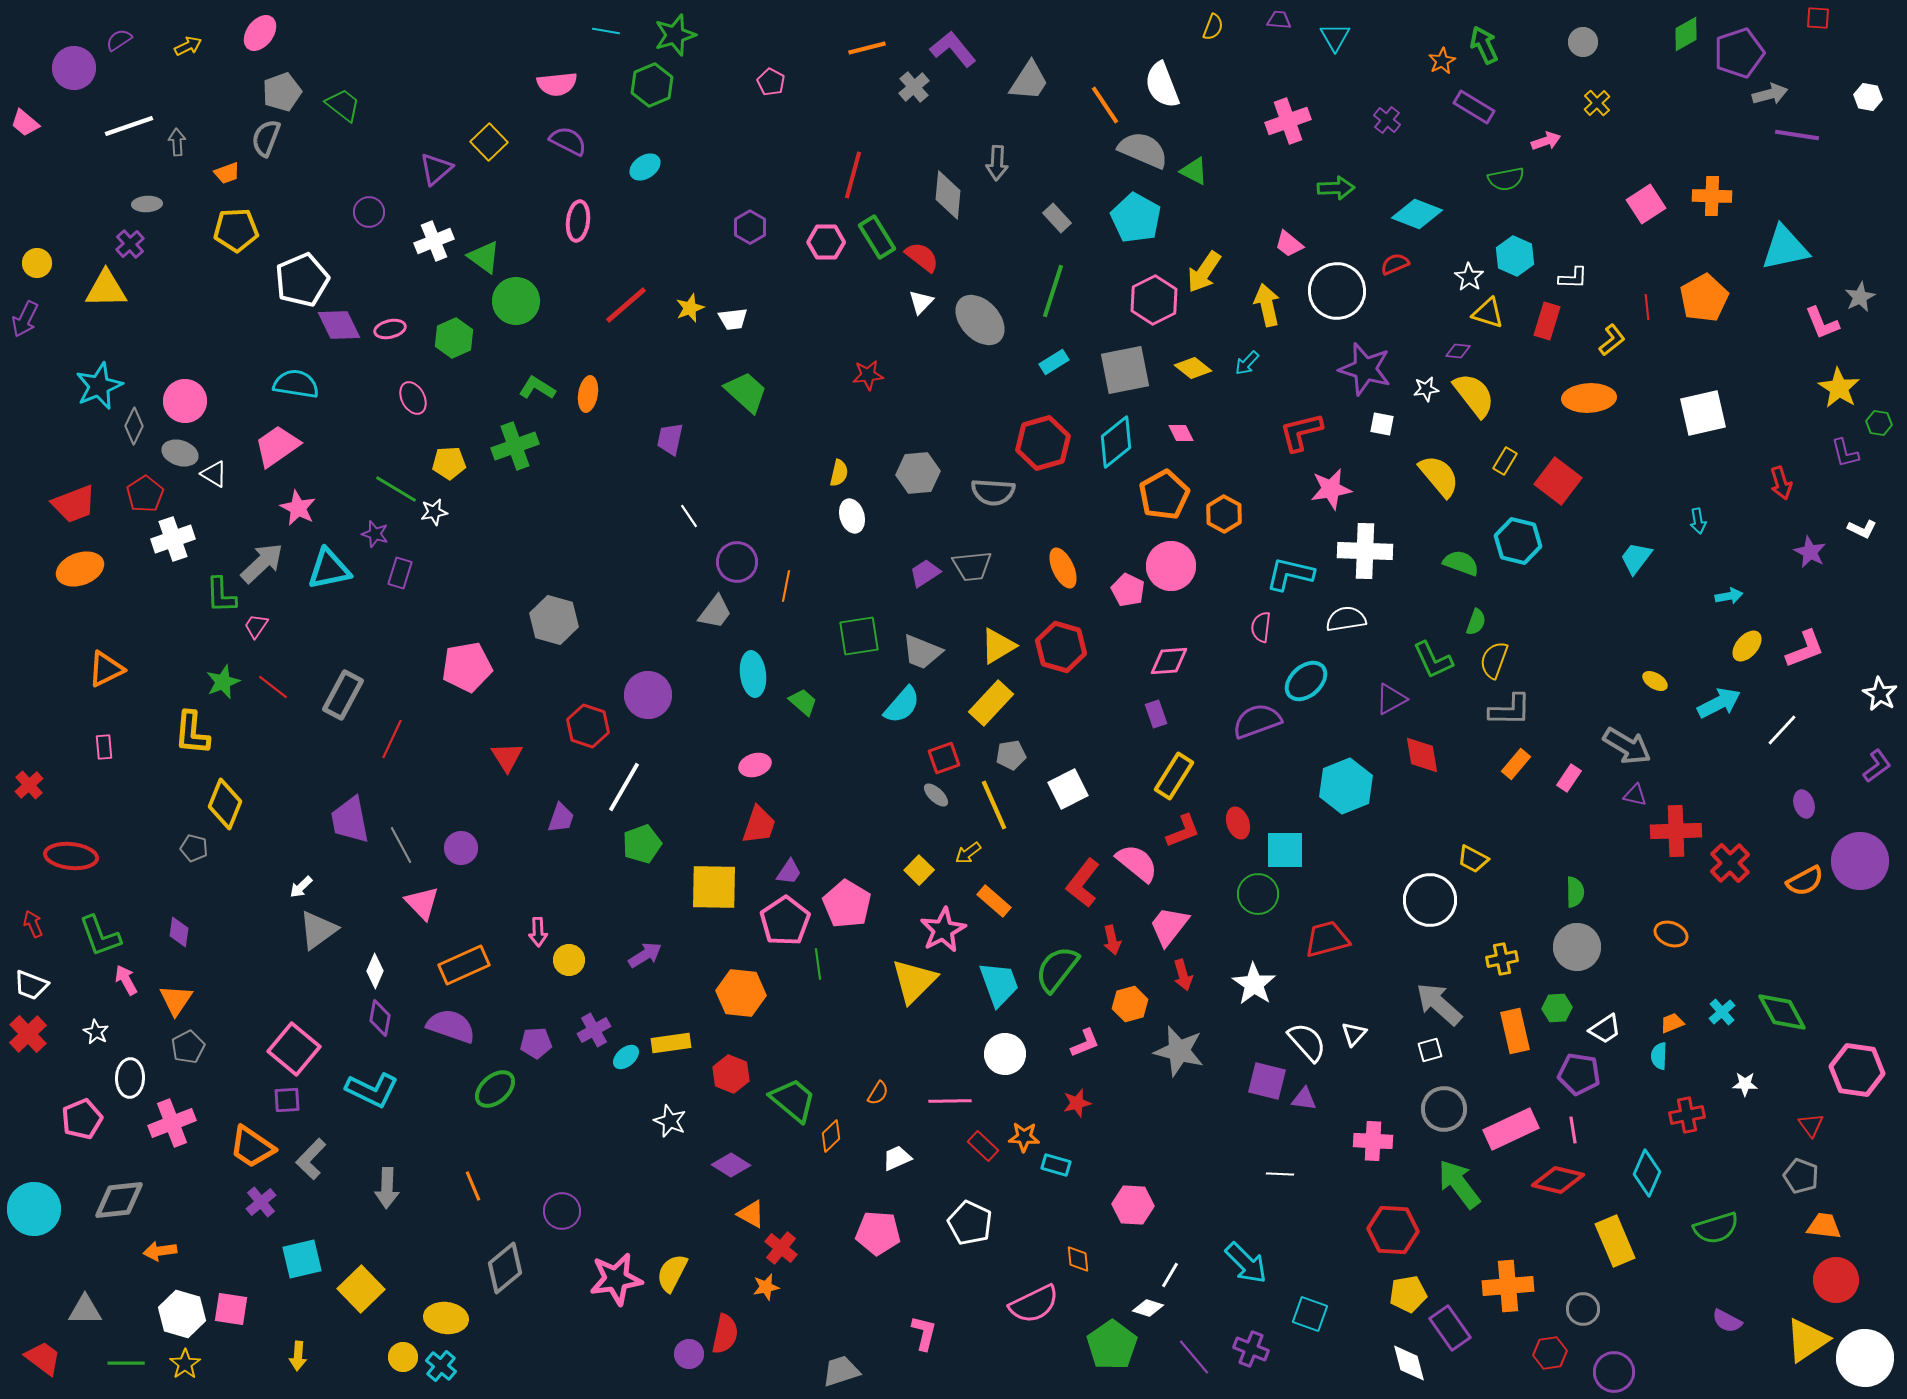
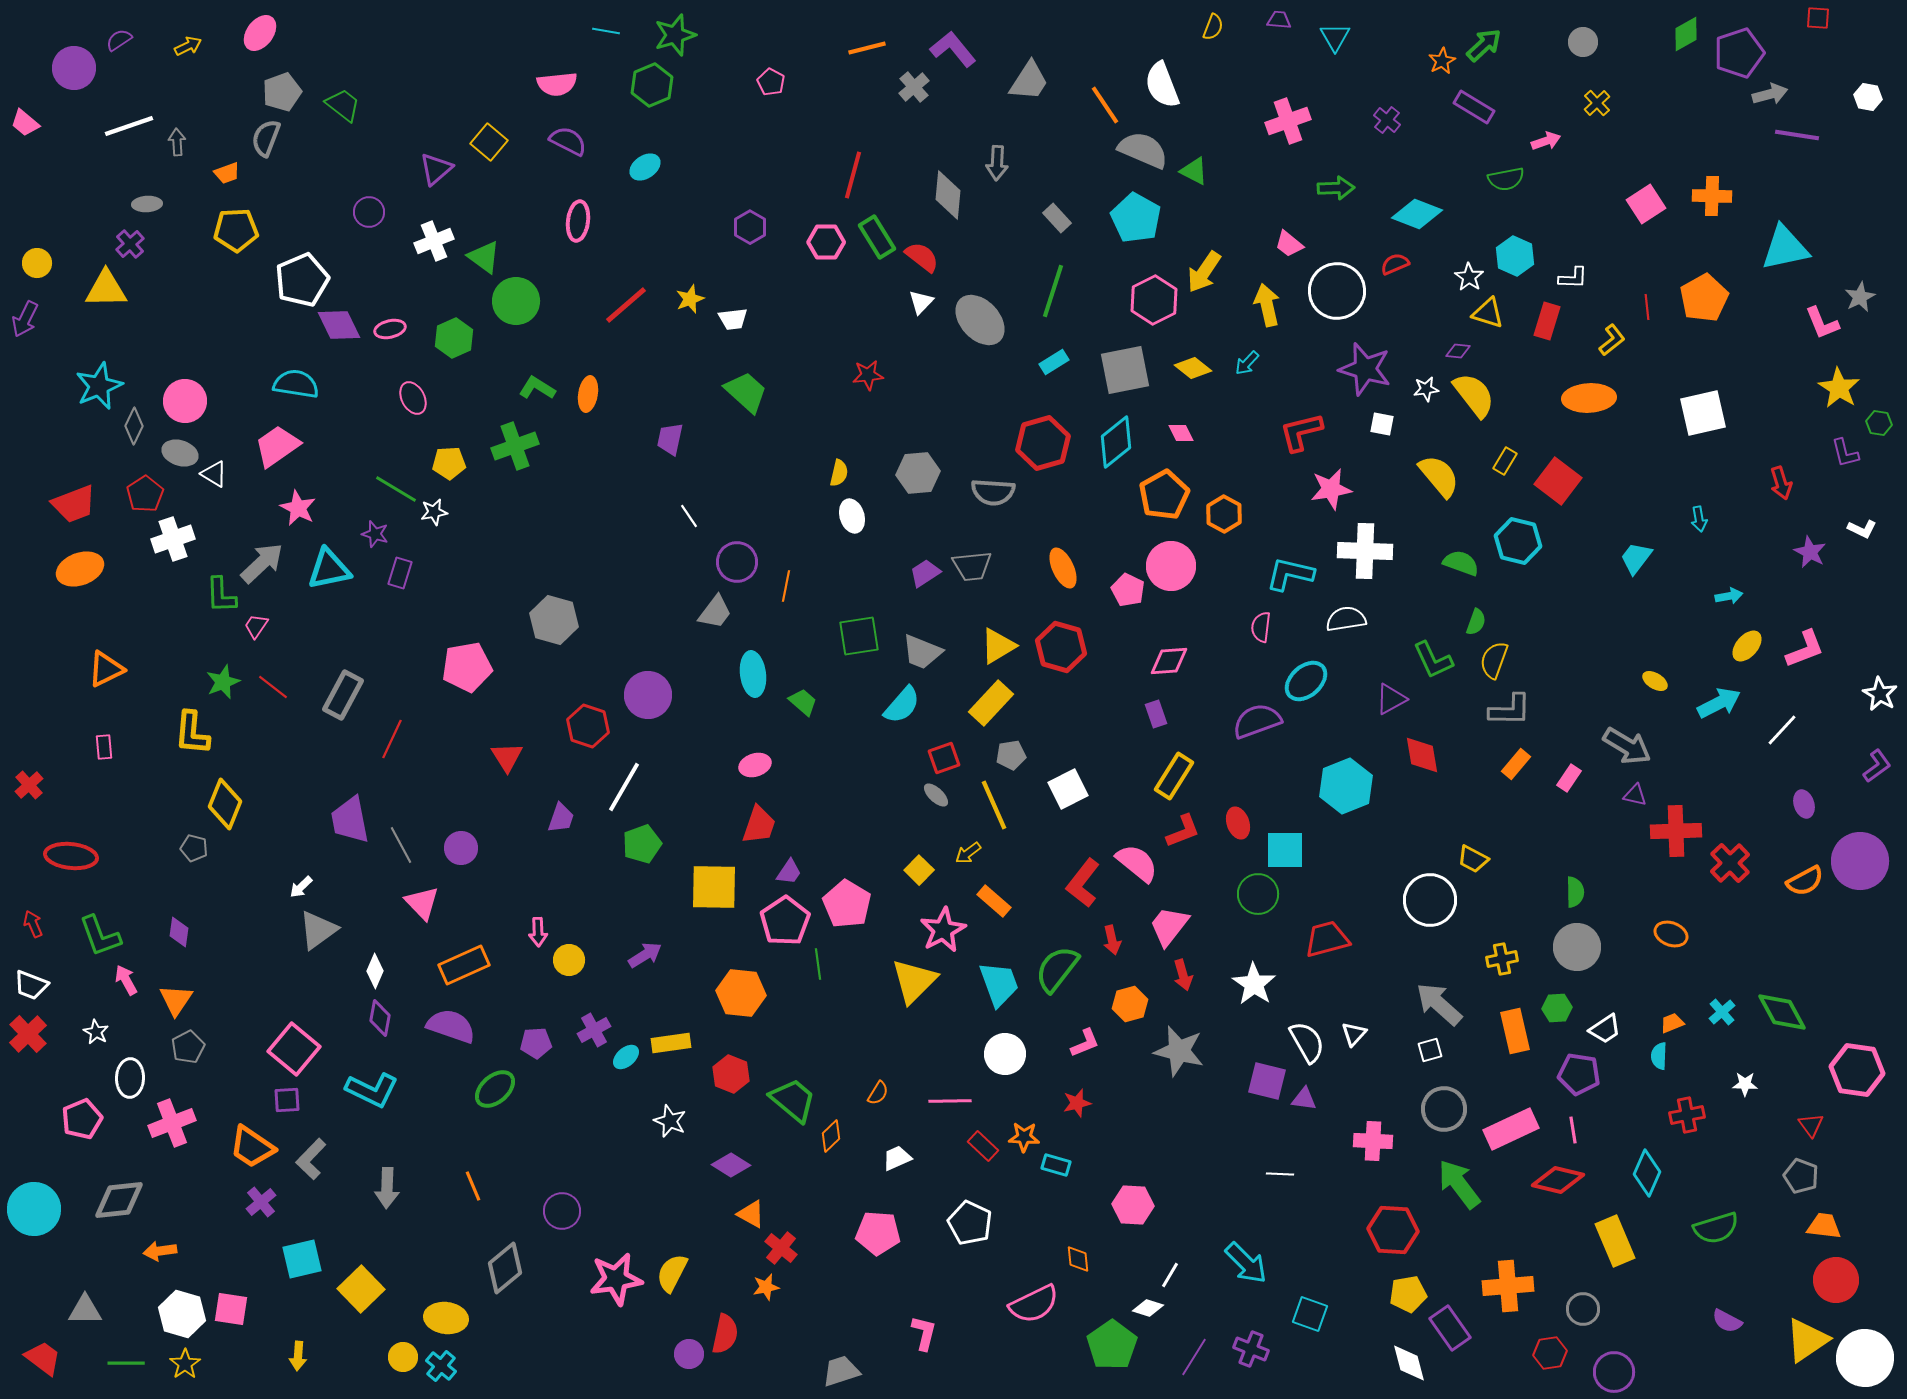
green arrow at (1484, 45): rotated 72 degrees clockwise
yellow square at (489, 142): rotated 6 degrees counterclockwise
yellow star at (690, 308): moved 9 px up
cyan arrow at (1698, 521): moved 1 px right, 2 px up
white semicircle at (1307, 1042): rotated 12 degrees clockwise
purple line at (1194, 1357): rotated 72 degrees clockwise
